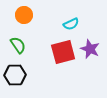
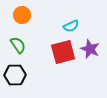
orange circle: moved 2 px left
cyan semicircle: moved 2 px down
